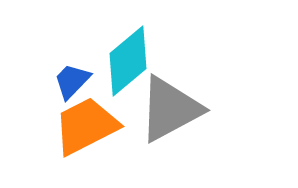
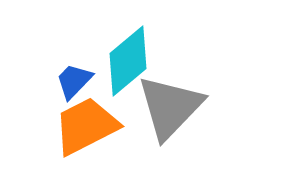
blue trapezoid: moved 2 px right
gray triangle: moved 2 px up; rotated 18 degrees counterclockwise
